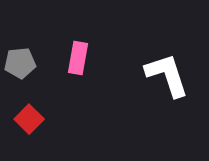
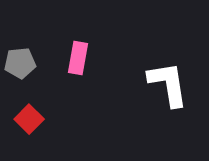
white L-shape: moved 1 px right, 9 px down; rotated 9 degrees clockwise
